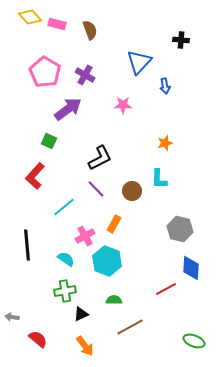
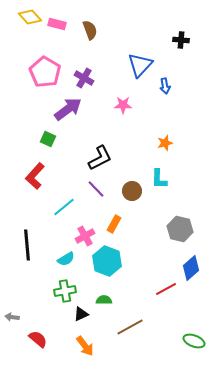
blue triangle: moved 1 px right, 3 px down
purple cross: moved 1 px left, 3 px down
green square: moved 1 px left, 2 px up
cyan semicircle: rotated 114 degrees clockwise
blue diamond: rotated 45 degrees clockwise
green semicircle: moved 10 px left
